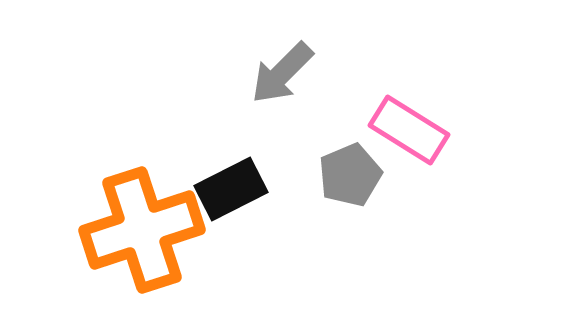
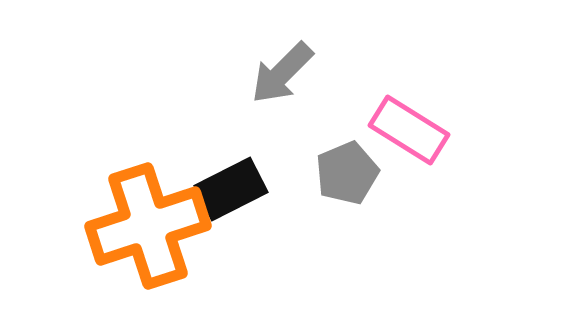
gray pentagon: moved 3 px left, 2 px up
orange cross: moved 6 px right, 4 px up
